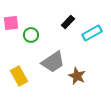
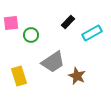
yellow rectangle: rotated 12 degrees clockwise
